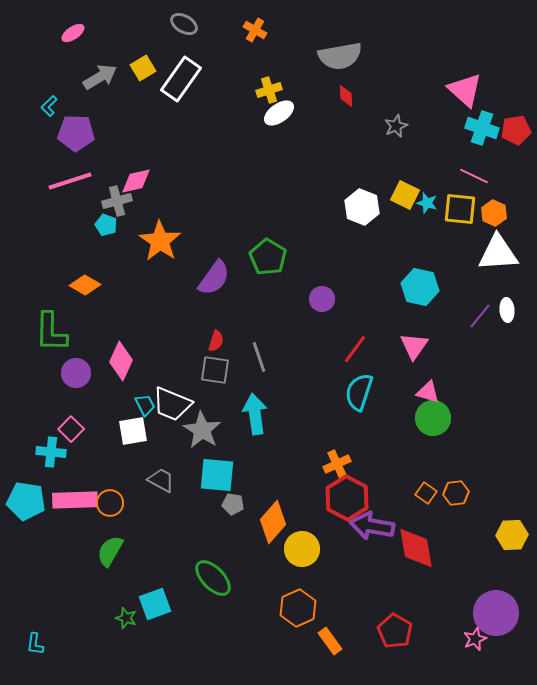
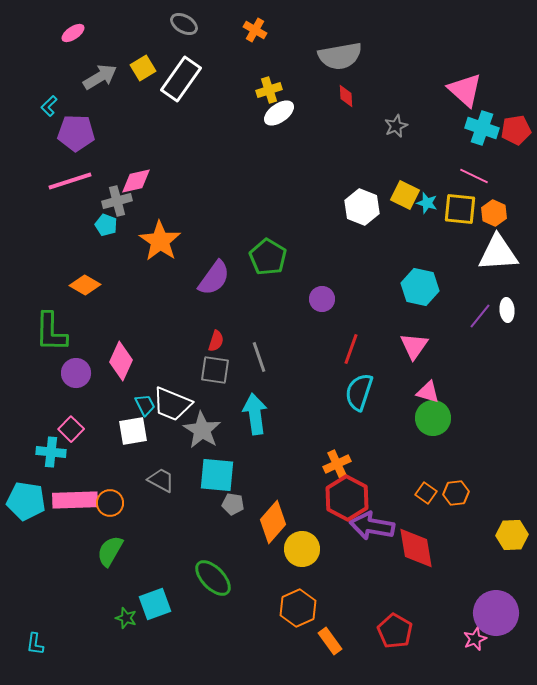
red line at (355, 349): moved 4 px left; rotated 16 degrees counterclockwise
